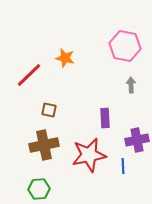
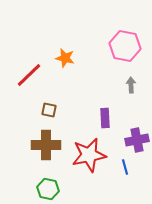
brown cross: moved 2 px right; rotated 12 degrees clockwise
blue line: moved 2 px right, 1 px down; rotated 14 degrees counterclockwise
green hexagon: moved 9 px right; rotated 15 degrees clockwise
